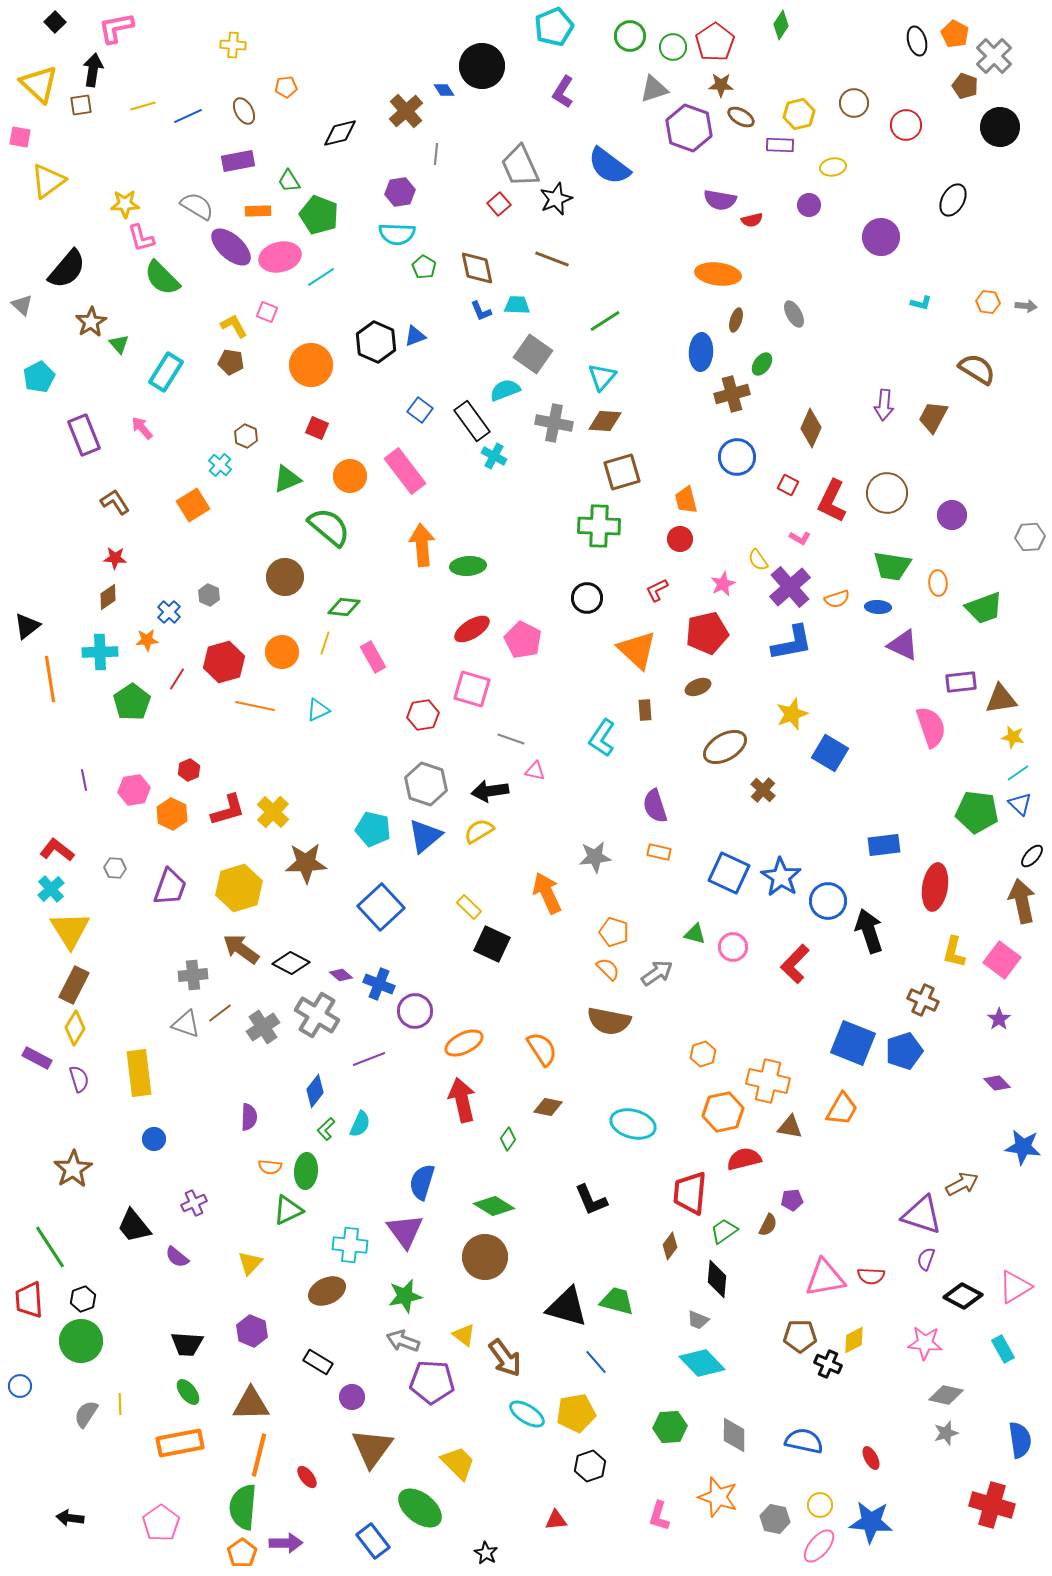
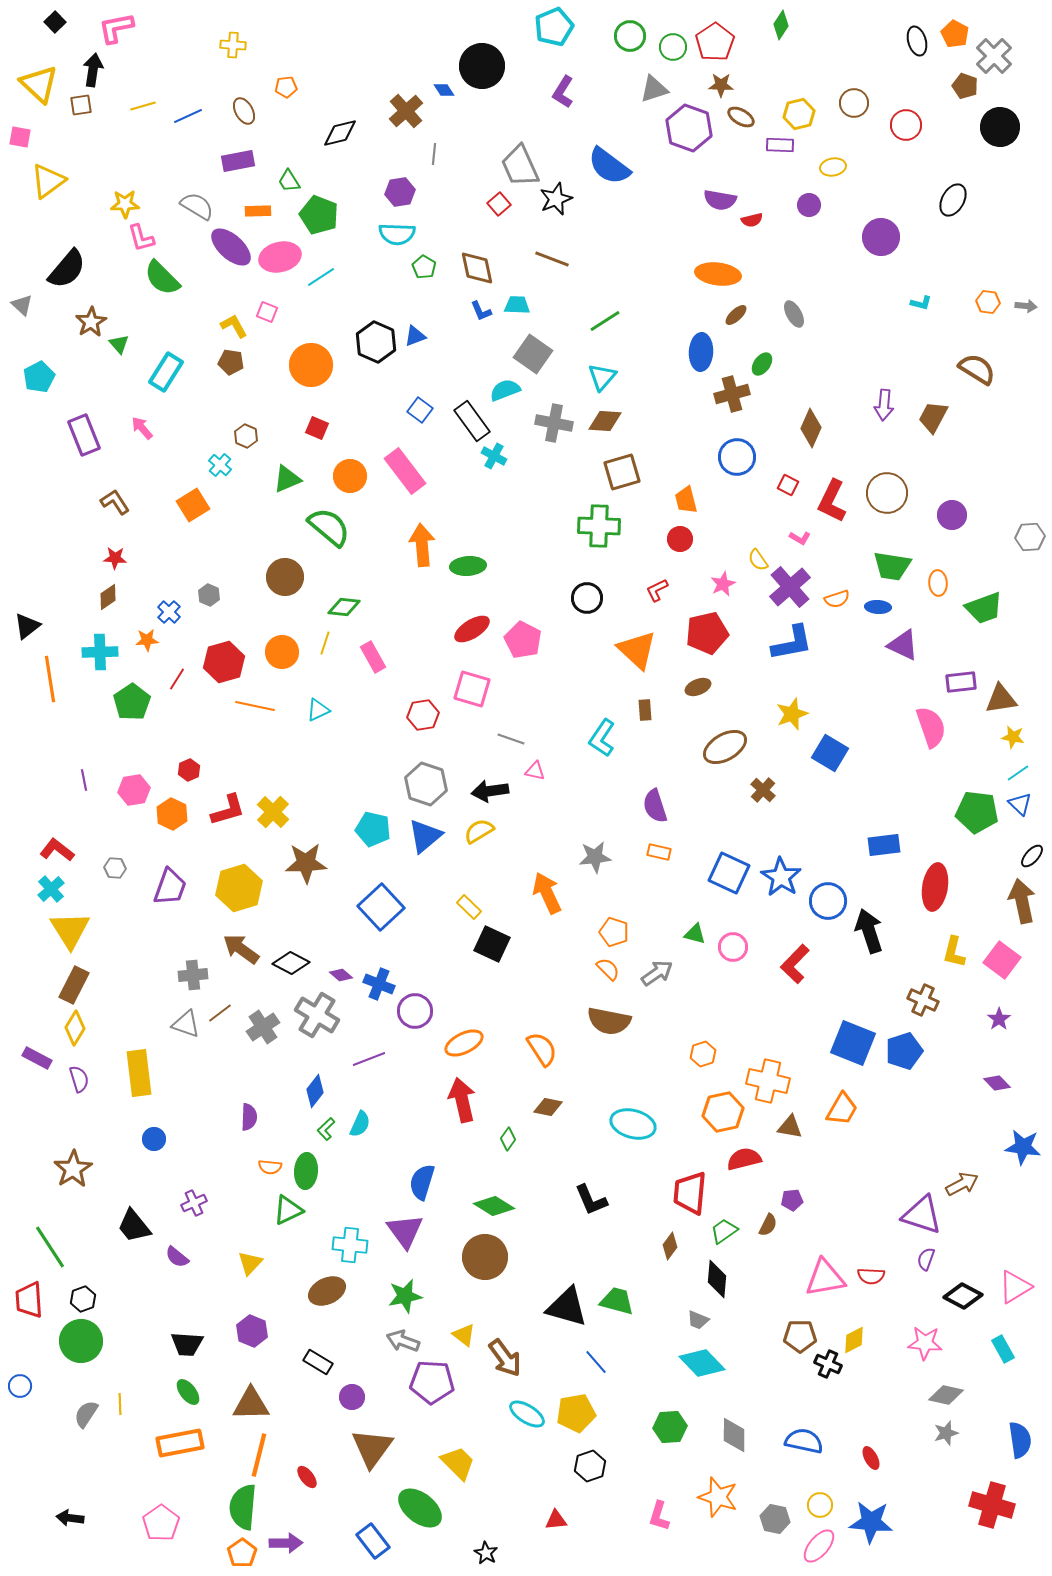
gray line at (436, 154): moved 2 px left
brown ellipse at (736, 320): moved 5 px up; rotated 30 degrees clockwise
